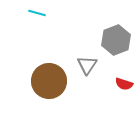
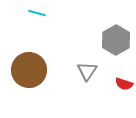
gray hexagon: rotated 8 degrees counterclockwise
gray triangle: moved 6 px down
brown circle: moved 20 px left, 11 px up
